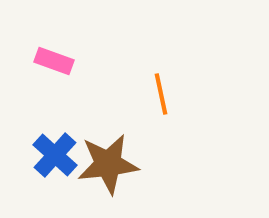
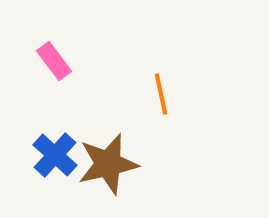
pink rectangle: rotated 33 degrees clockwise
brown star: rotated 6 degrees counterclockwise
